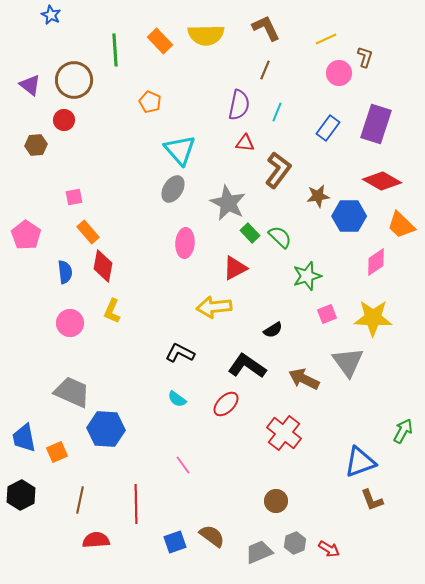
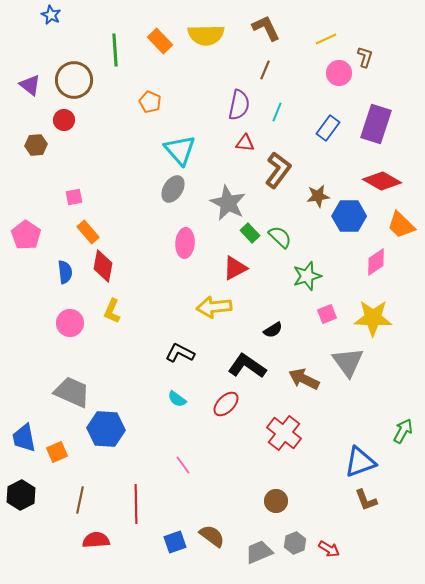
brown L-shape at (372, 500): moved 6 px left
